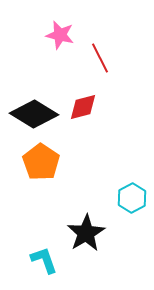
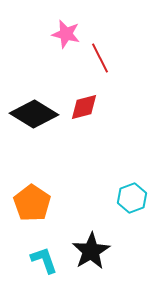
pink star: moved 6 px right, 1 px up
red diamond: moved 1 px right
orange pentagon: moved 9 px left, 41 px down
cyan hexagon: rotated 8 degrees clockwise
black star: moved 5 px right, 18 px down
